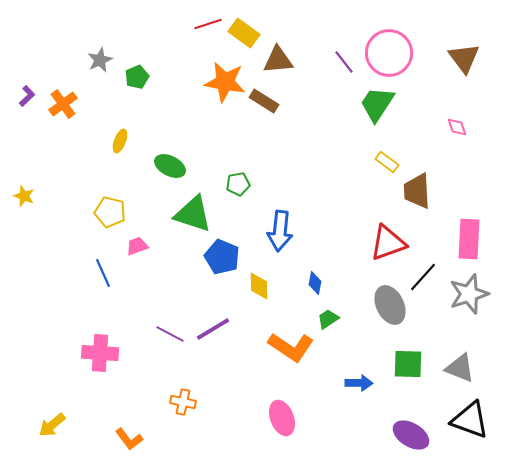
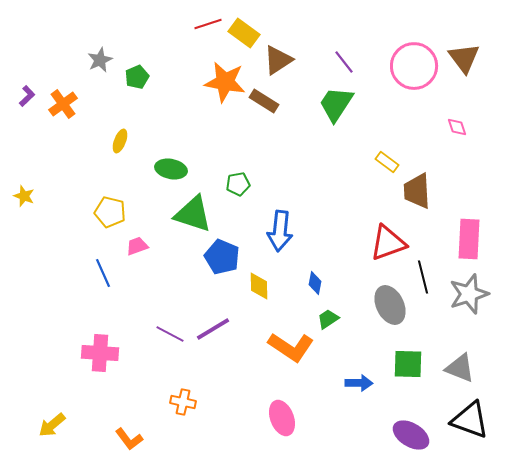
pink circle at (389, 53): moved 25 px right, 13 px down
brown triangle at (278, 60): rotated 28 degrees counterclockwise
green trapezoid at (377, 104): moved 41 px left
green ellipse at (170, 166): moved 1 px right, 3 px down; rotated 16 degrees counterclockwise
black line at (423, 277): rotated 56 degrees counterclockwise
